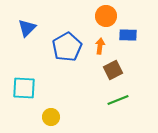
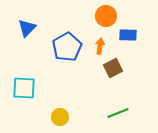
brown square: moved 2 px up
green line: moved 13 px down
yellow circle: moved 9 px right
